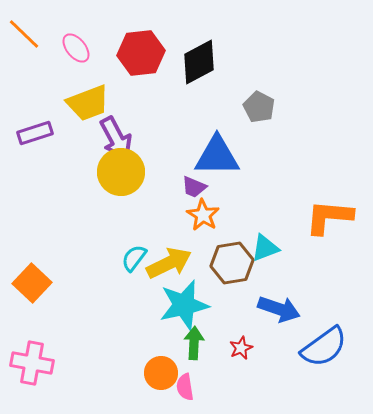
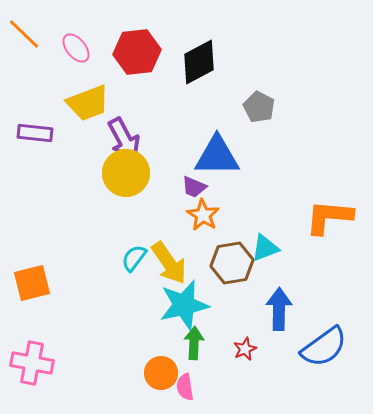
red hexagon: moved 4 px left, 1 px up
purple rectangle: rotated 24 degrees clockwise
purple arrow: moved 8 px right, 1 px down
yellow circle: moved 5 px right, 1 px down
yellow arrow: rotated 81 degrees clockwise
orange square: rotated 33 degrees clockwise
blue arrow: rotated 108 degrees counterclockwise
red star: moved 4 px right, 1 px down
